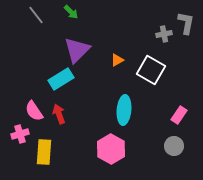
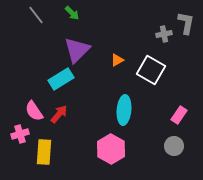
green arrow: moved 1 px right, 1 px down
red arrow: rotated 60 degrees clockwise
